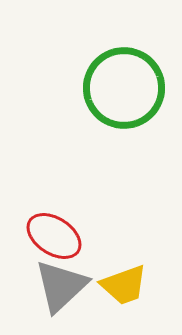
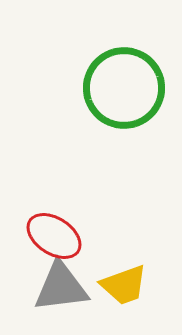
gray triangle: moved 1 px down; rotated 36 degrees clockwise
